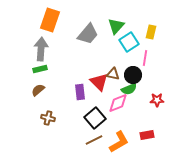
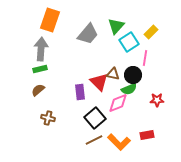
yellow rectangle: rotated 32 degrees clockwise
orange L-shape: rotated 75 degrees clockwise
